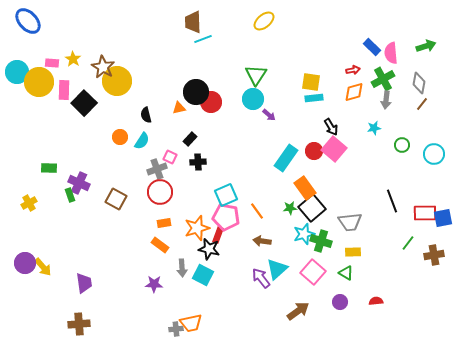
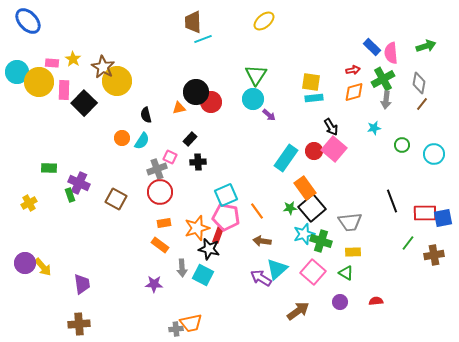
orange circle at (120, 137): moved 2 px right, 1 px down
purple arrow at (261, 278): rotated 20 degrees counterclockwise
purple trapezoid at (84, 283): moved 2 px left, 1 px down
